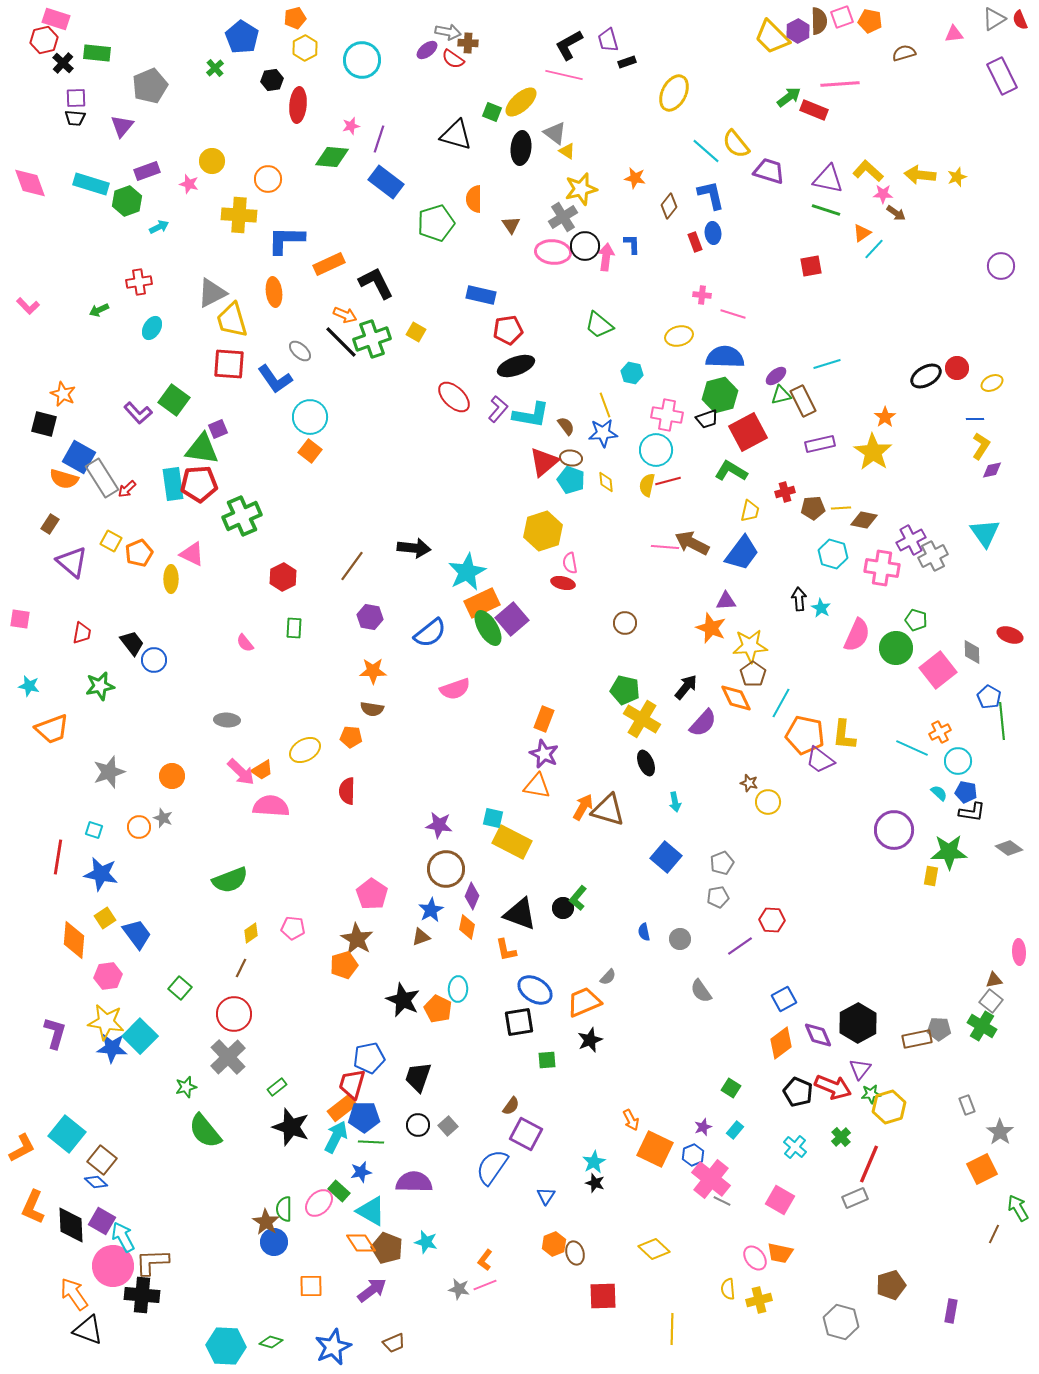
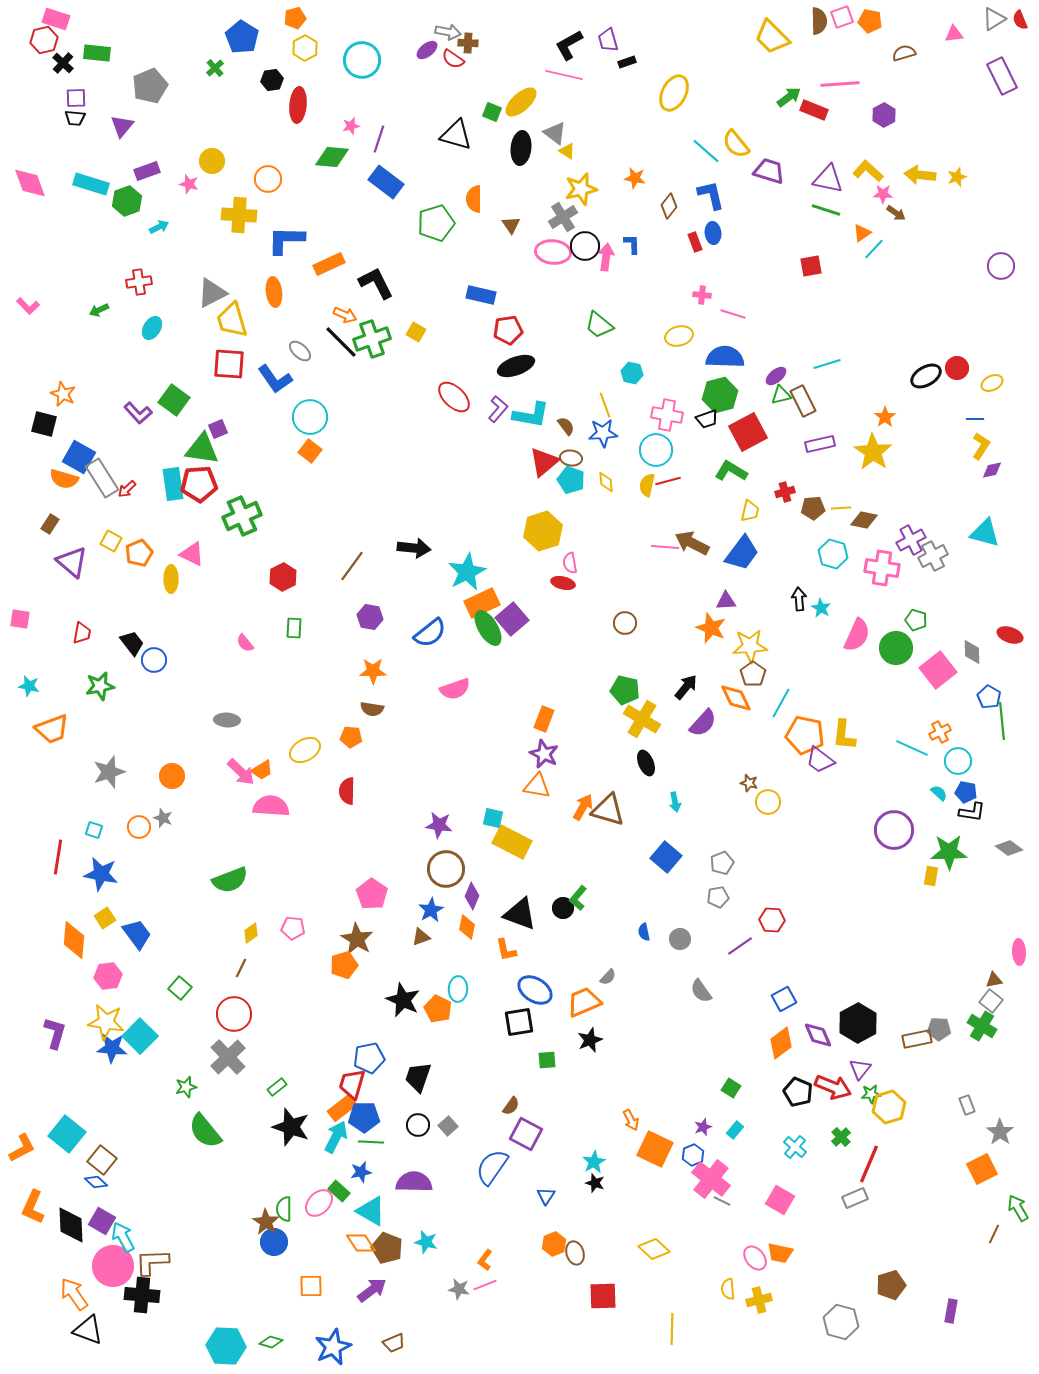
purple hexagon at (798, 31): moved 86 px right, 84 px down
cyan triangle at (985, 533): rotated 40 degrees counterclockwise
